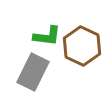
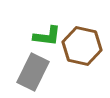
brown hexagon: rotated 12 degrees counterclockwise
